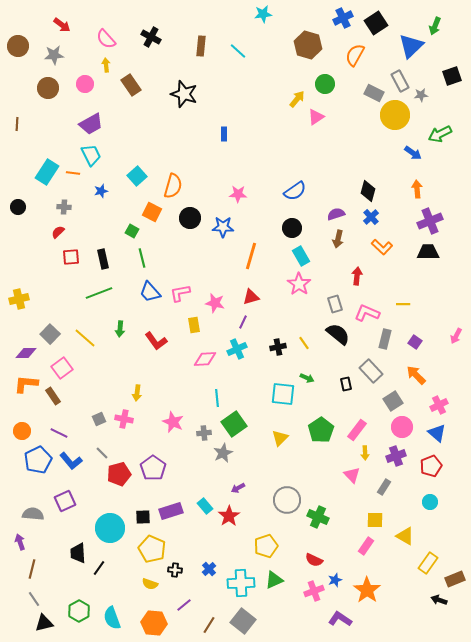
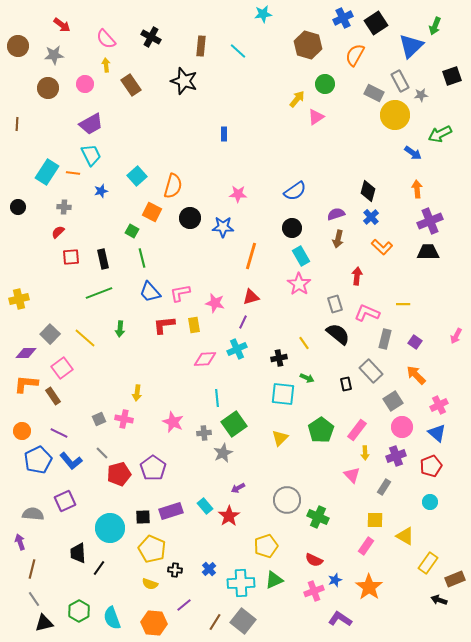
black star at (184, 94): moved 13 px up
red L-shape at (156, 341): moved 8 px right, 16 px up; rotated 120 degrees clockwise
black cross at (278, 347): moved 1 px right, 11 px down
orange star at (367, 590): moved 2 px right, 3 px up
brown line at (209, 625): moved 6 px right, 3 px up
